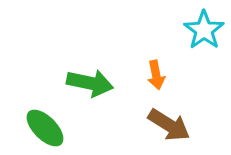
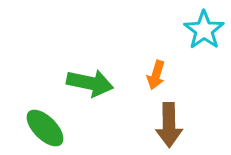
orange arrow: rotated 28 degrees clockwise
brown arrow: rotated 57 degrees clockwise
